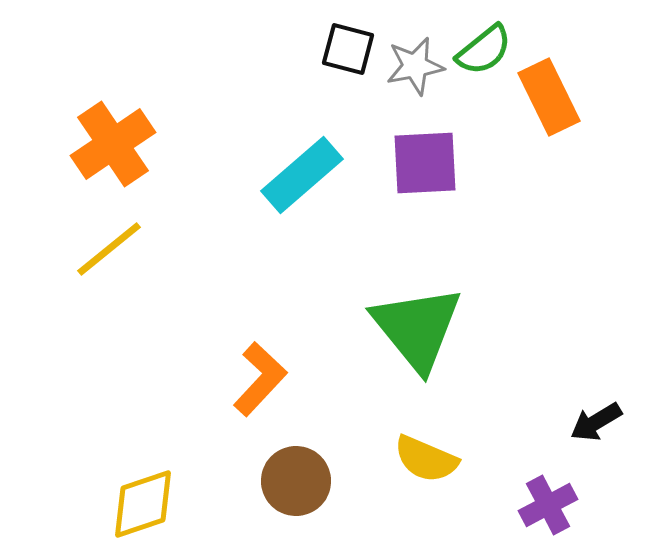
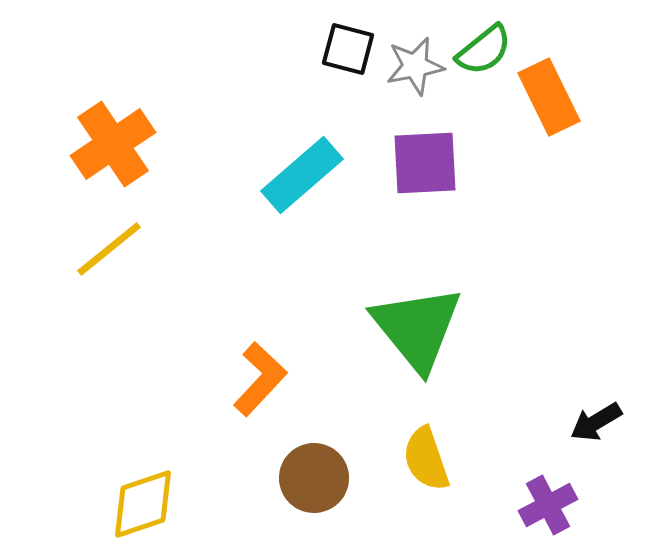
yellow semicircle: rotated 48 degrees clockwise
brown circle: moved 18 px right, 3 px up
